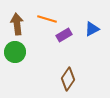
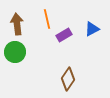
orange line: rotated 60 degrees clockwise
